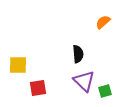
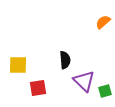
black semicircle: moved 13 px left, 6 px down
